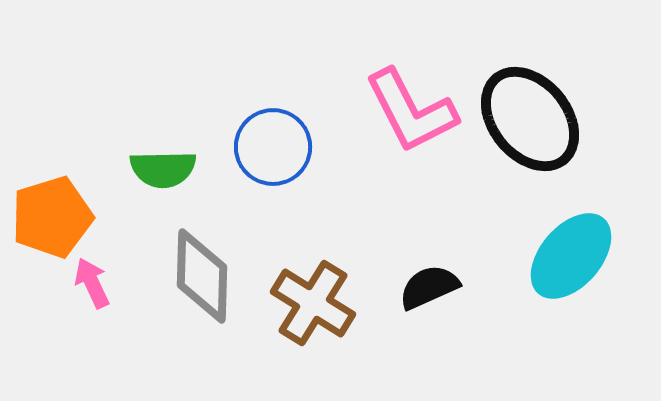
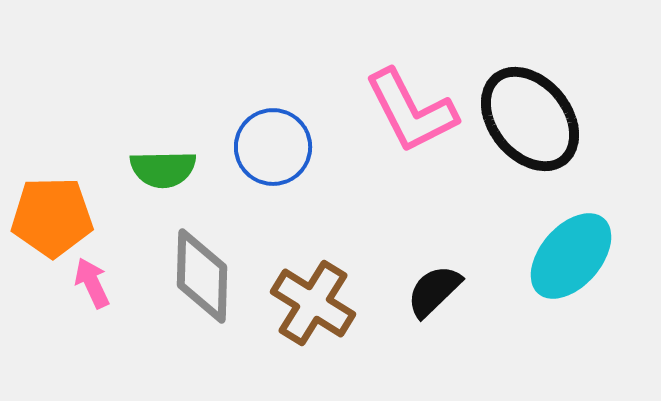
orange pentagon: rotated 16 degrees clockwise
black semicircle: moved 5 px right, 4 px down; rotated 20 degrees counterclockwise
